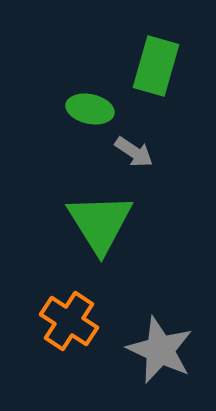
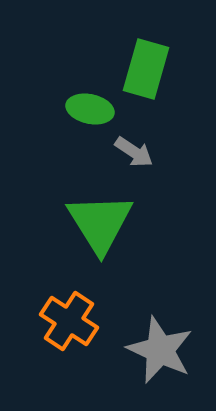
green rectangle: moved 10 px left, 3 px down
